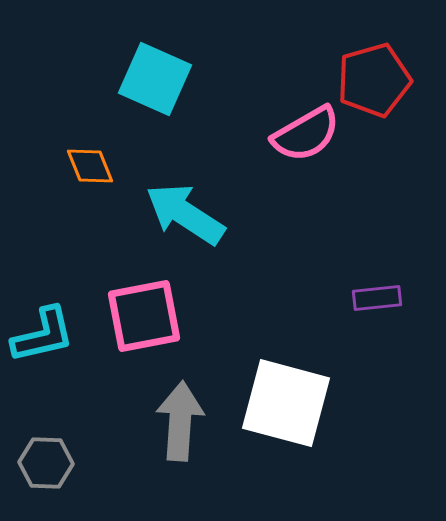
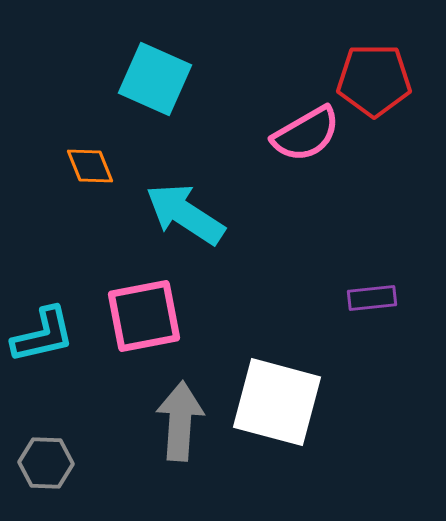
red pentagon: rotated 16 degrees clockwise
purple rectangle: moved 5 px left
white square: moved 9 px left, 1 px up
